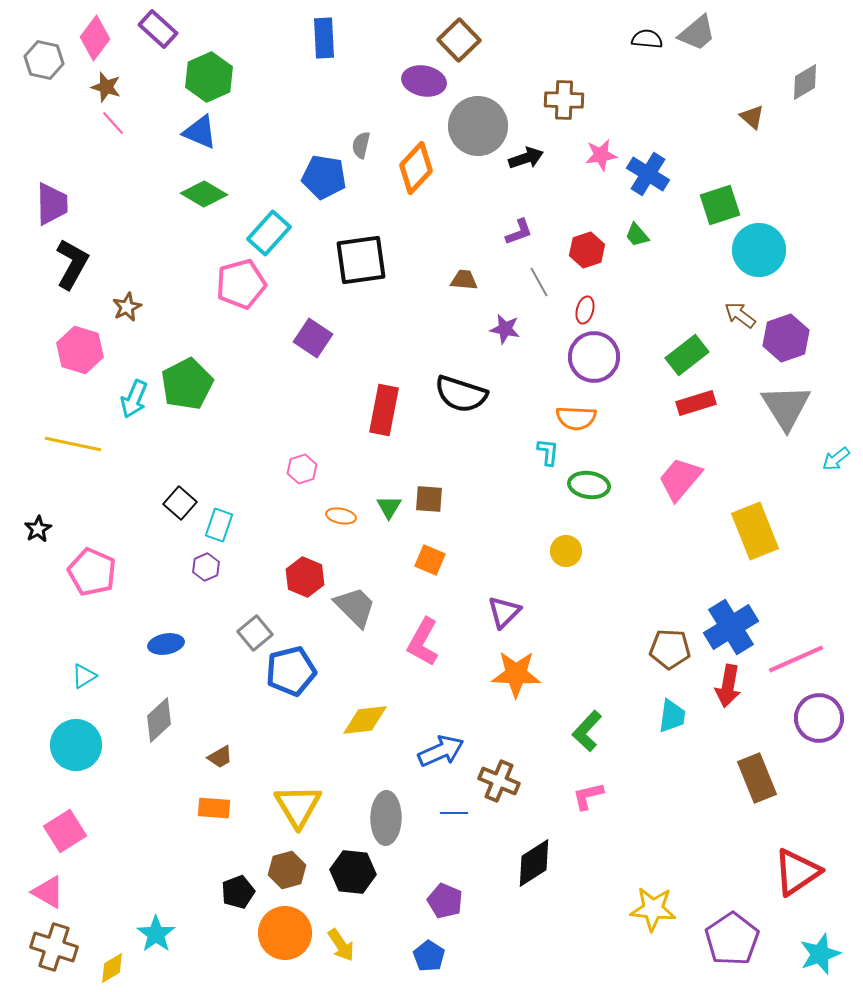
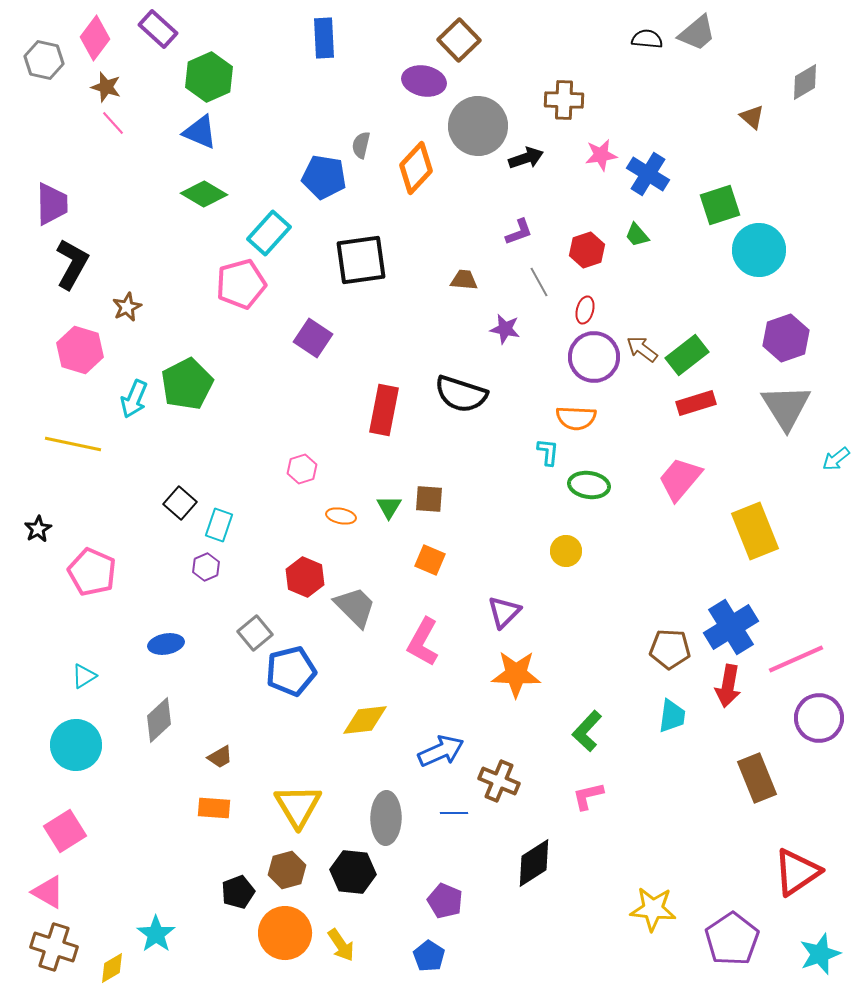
brown arrow at (740, 315): moved 98 px left, 34 px down
